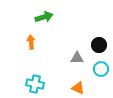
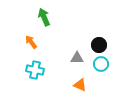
green arrow: rotated 96 degrees counterclockwise
orange arrow: rotated 32 degrees counterclockwise
cyan circle: moved 5 px up
cyan cross: moved 14 px up
orange triangle: moved 2 px right, 3 px up
